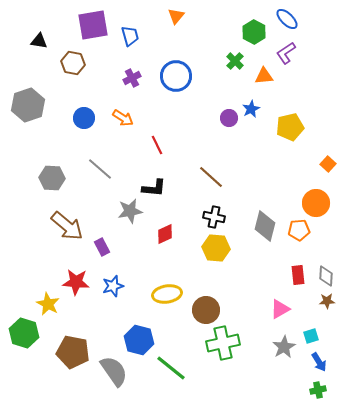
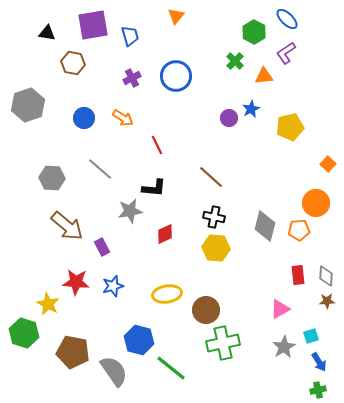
black triangle at (39, 41): moved 8 px right, 8 px up
